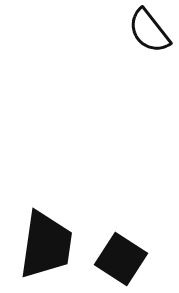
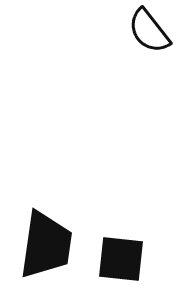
black square: rotated 27 degrees counterclockwise
